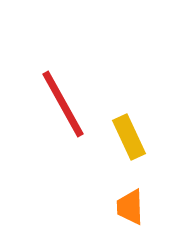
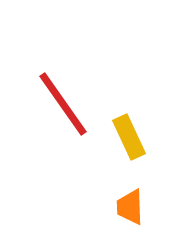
red line: rotated 6 degrees counterclockwise
